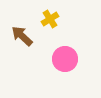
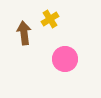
brown arrow: moved 2 px right, 3 px up; rotated 40 degrees clockwise
